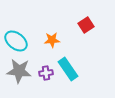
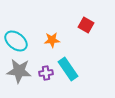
red square: rotated 28 degrees counterclockwise
